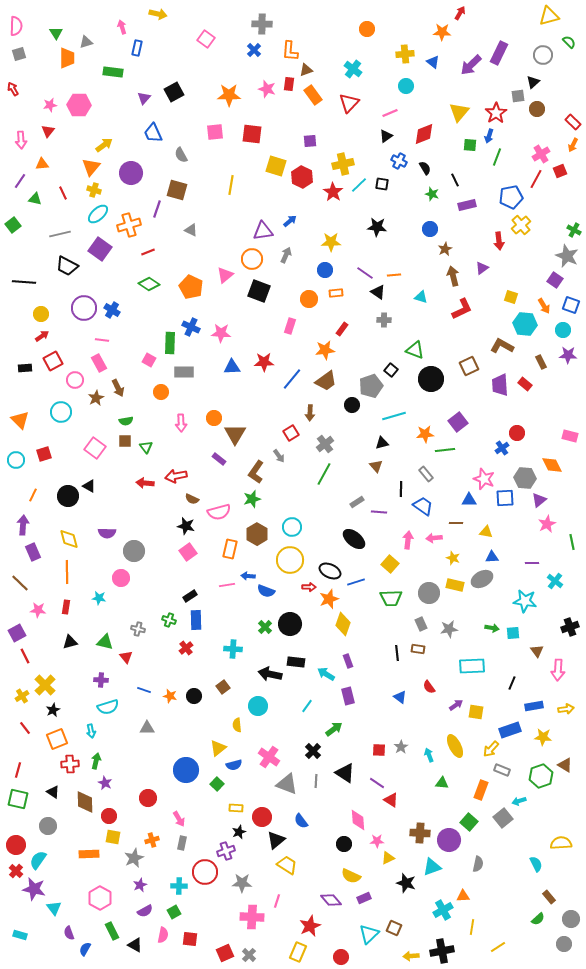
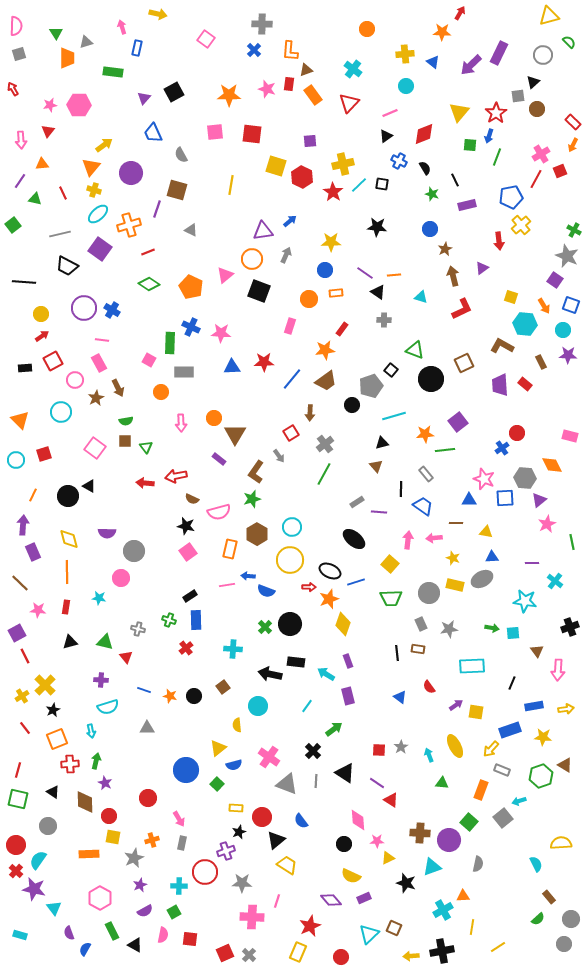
brown square at (469, 366): moved 5 px left, 3 px up
